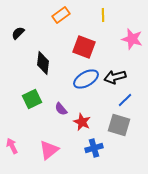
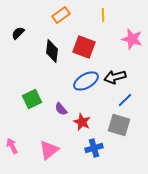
black diamond: moved 9 px right, 12 px up
blue ellipse: moved 2 px down
